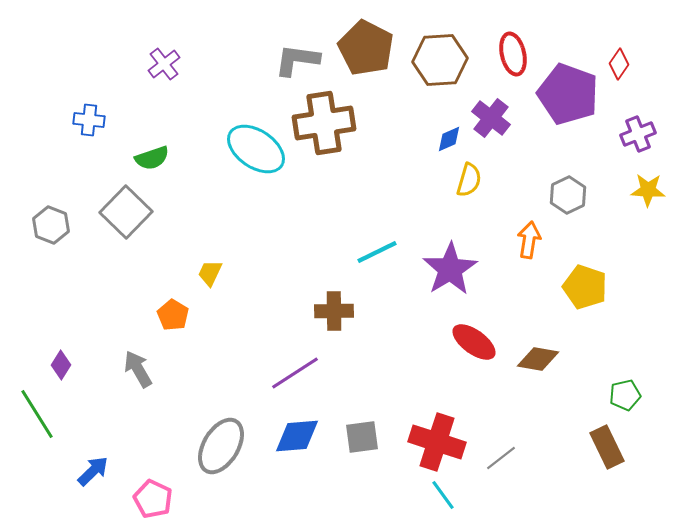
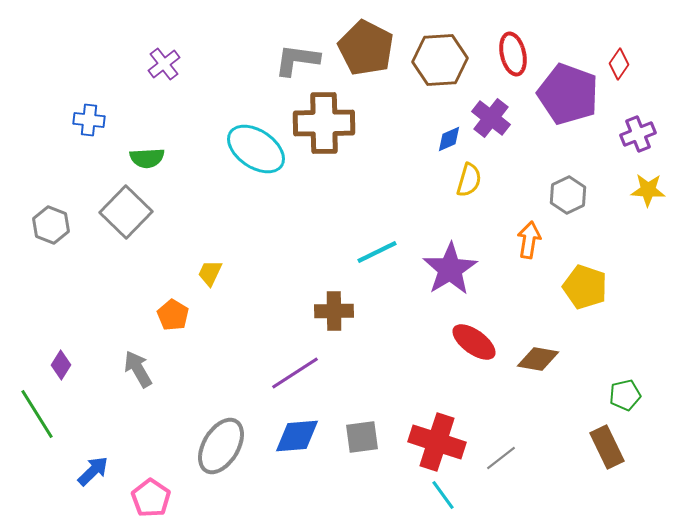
brown cross at (324, 123): rotated 8 degrees clockwise
green semicircle at (152, 158): moved 5 px left; rotated 16 degrees clockwise
pink pentagon at (153, 499): moved 2 px left, 1 px up; rotated 9 degrees clockwise
